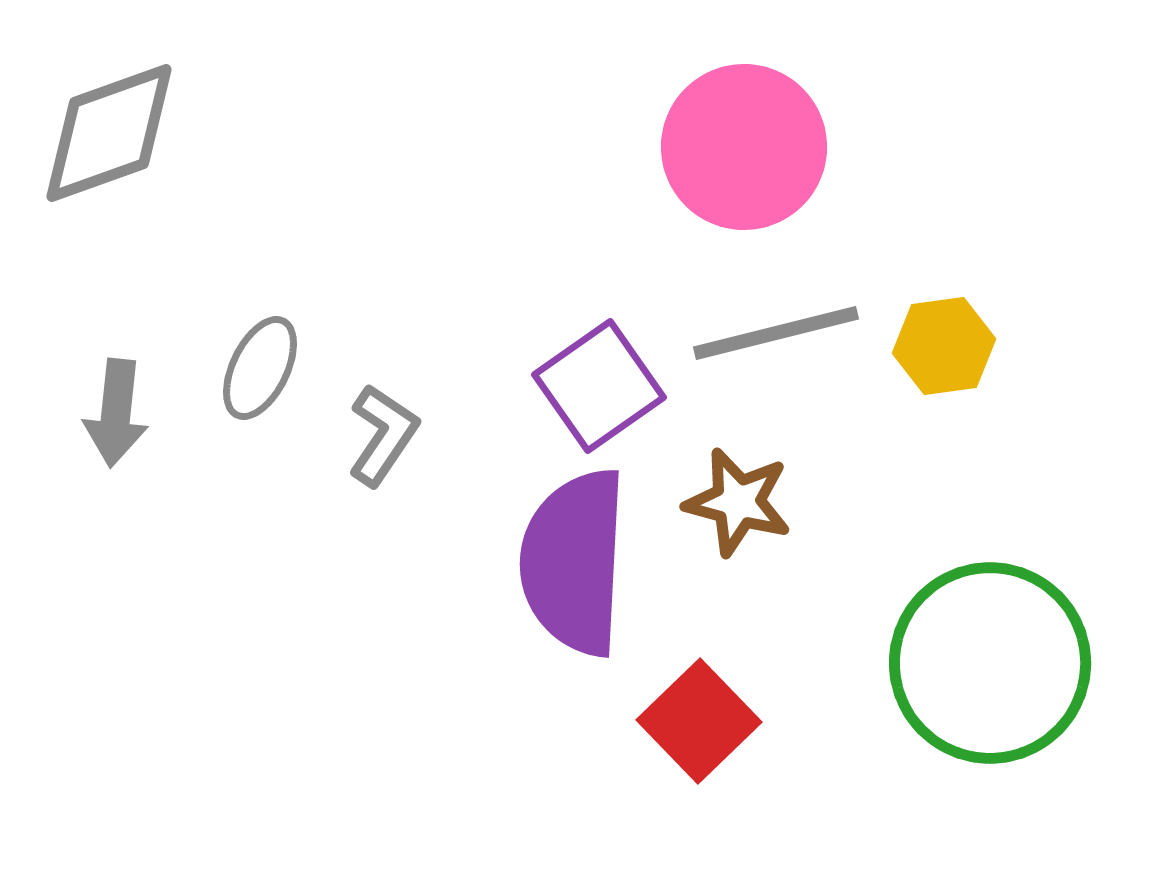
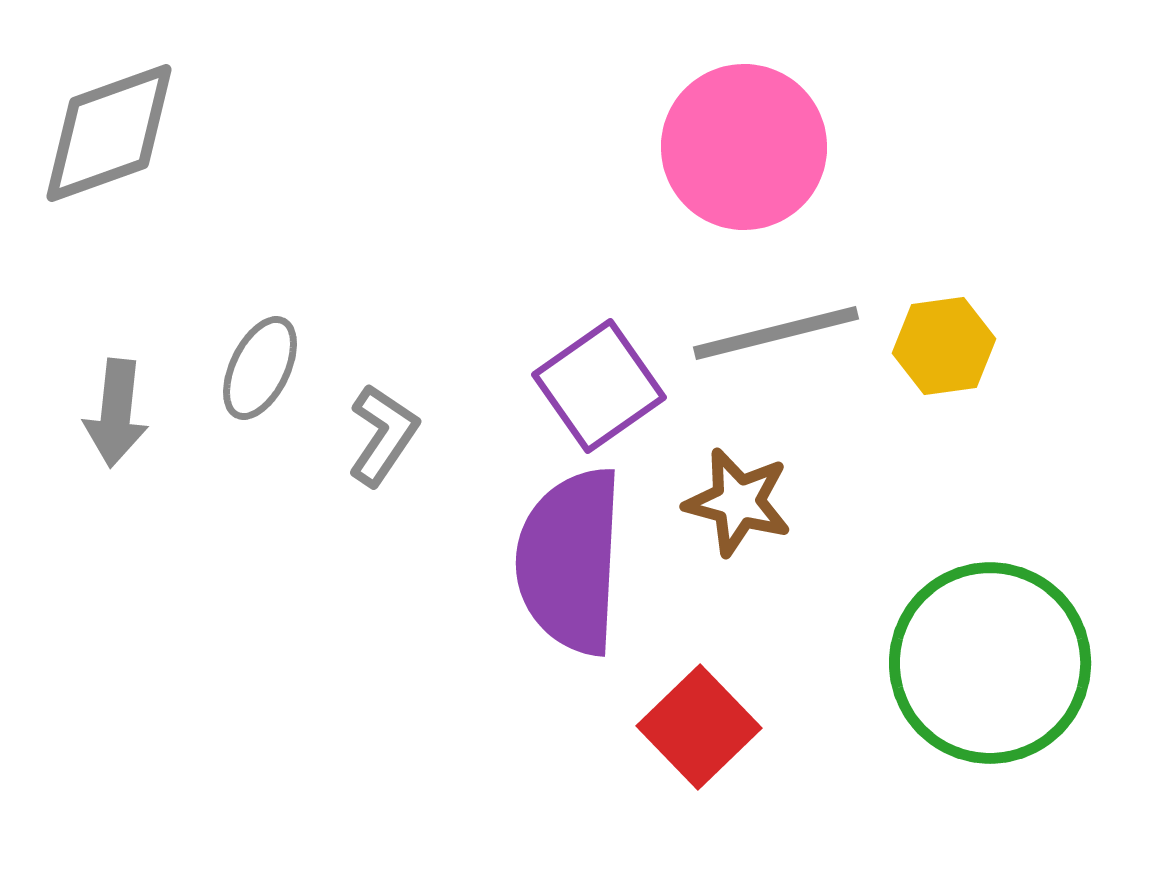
purple semicircle: moved 4 px left, 1 px up
red square: moved 6 px down
